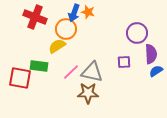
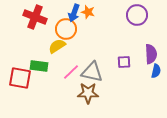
purple circle: moved 18 px up
blue semicircle: rotated 136 degrees clockwise
